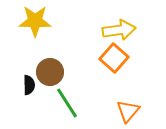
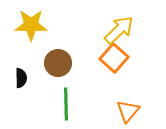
yellow star: moved 4 px left, 4 px down
yellow arrow: rotated 36 degrees counterclockwise
brown circle: moved 8 px right, 9 px up
black semicircle: moved 8 px left, 7 px up
green line: moved 1 px left, 1 px down; rotated 32 degrees clockwise
